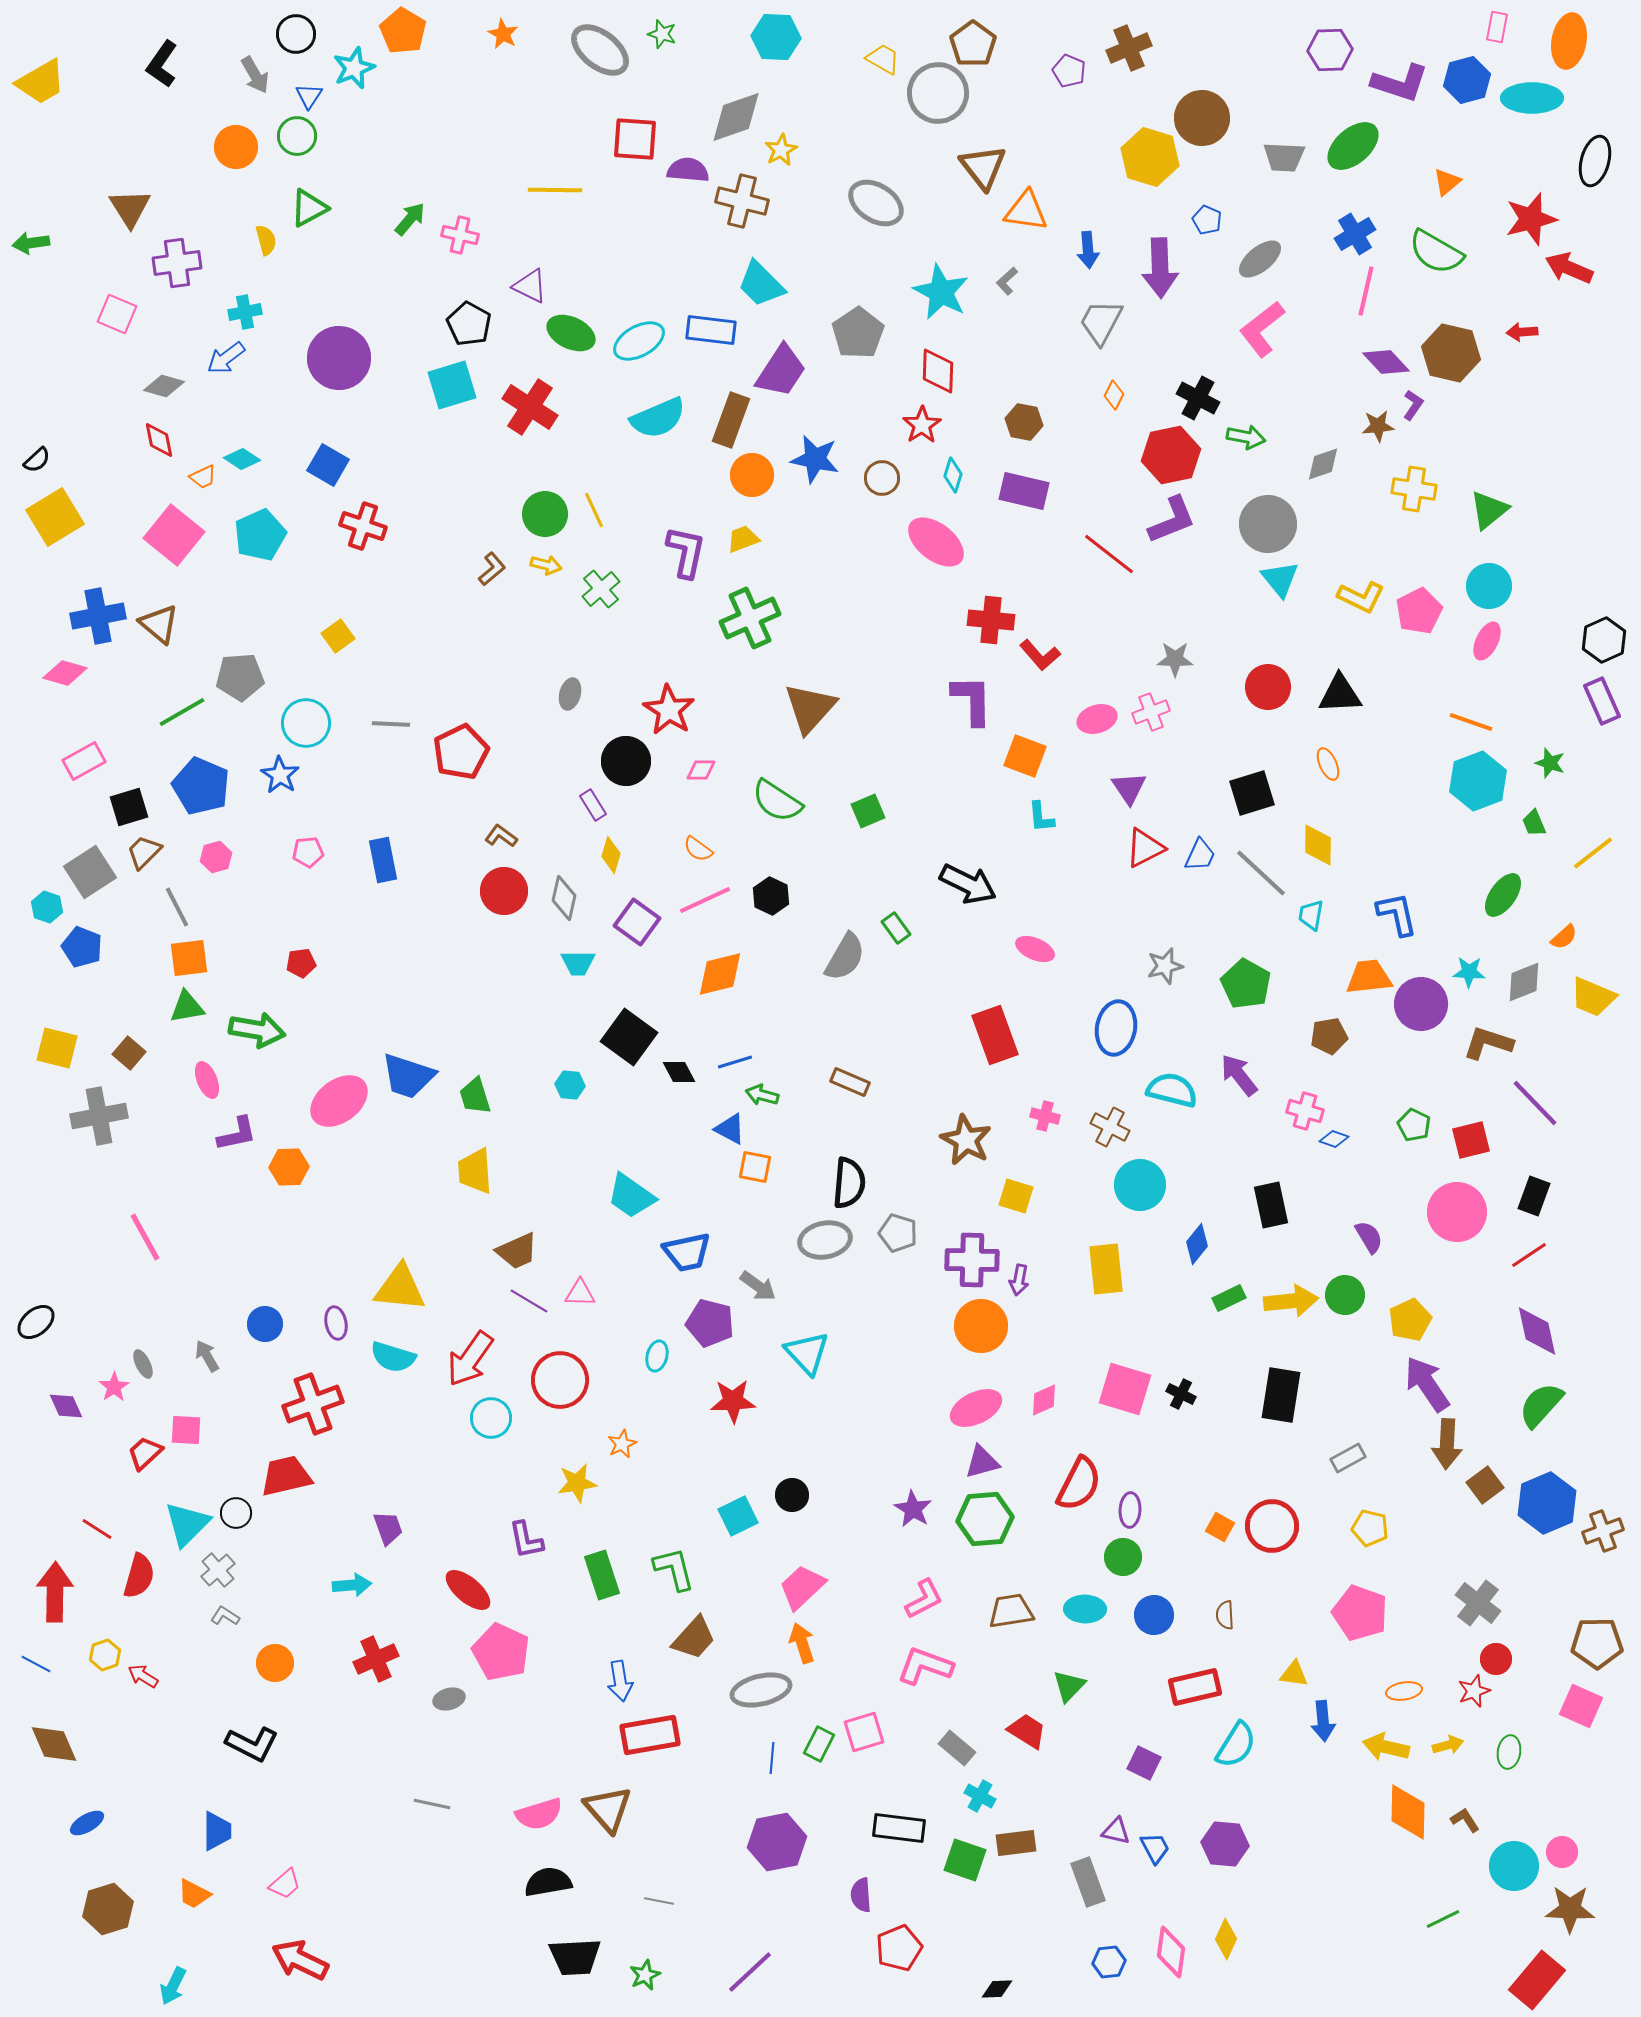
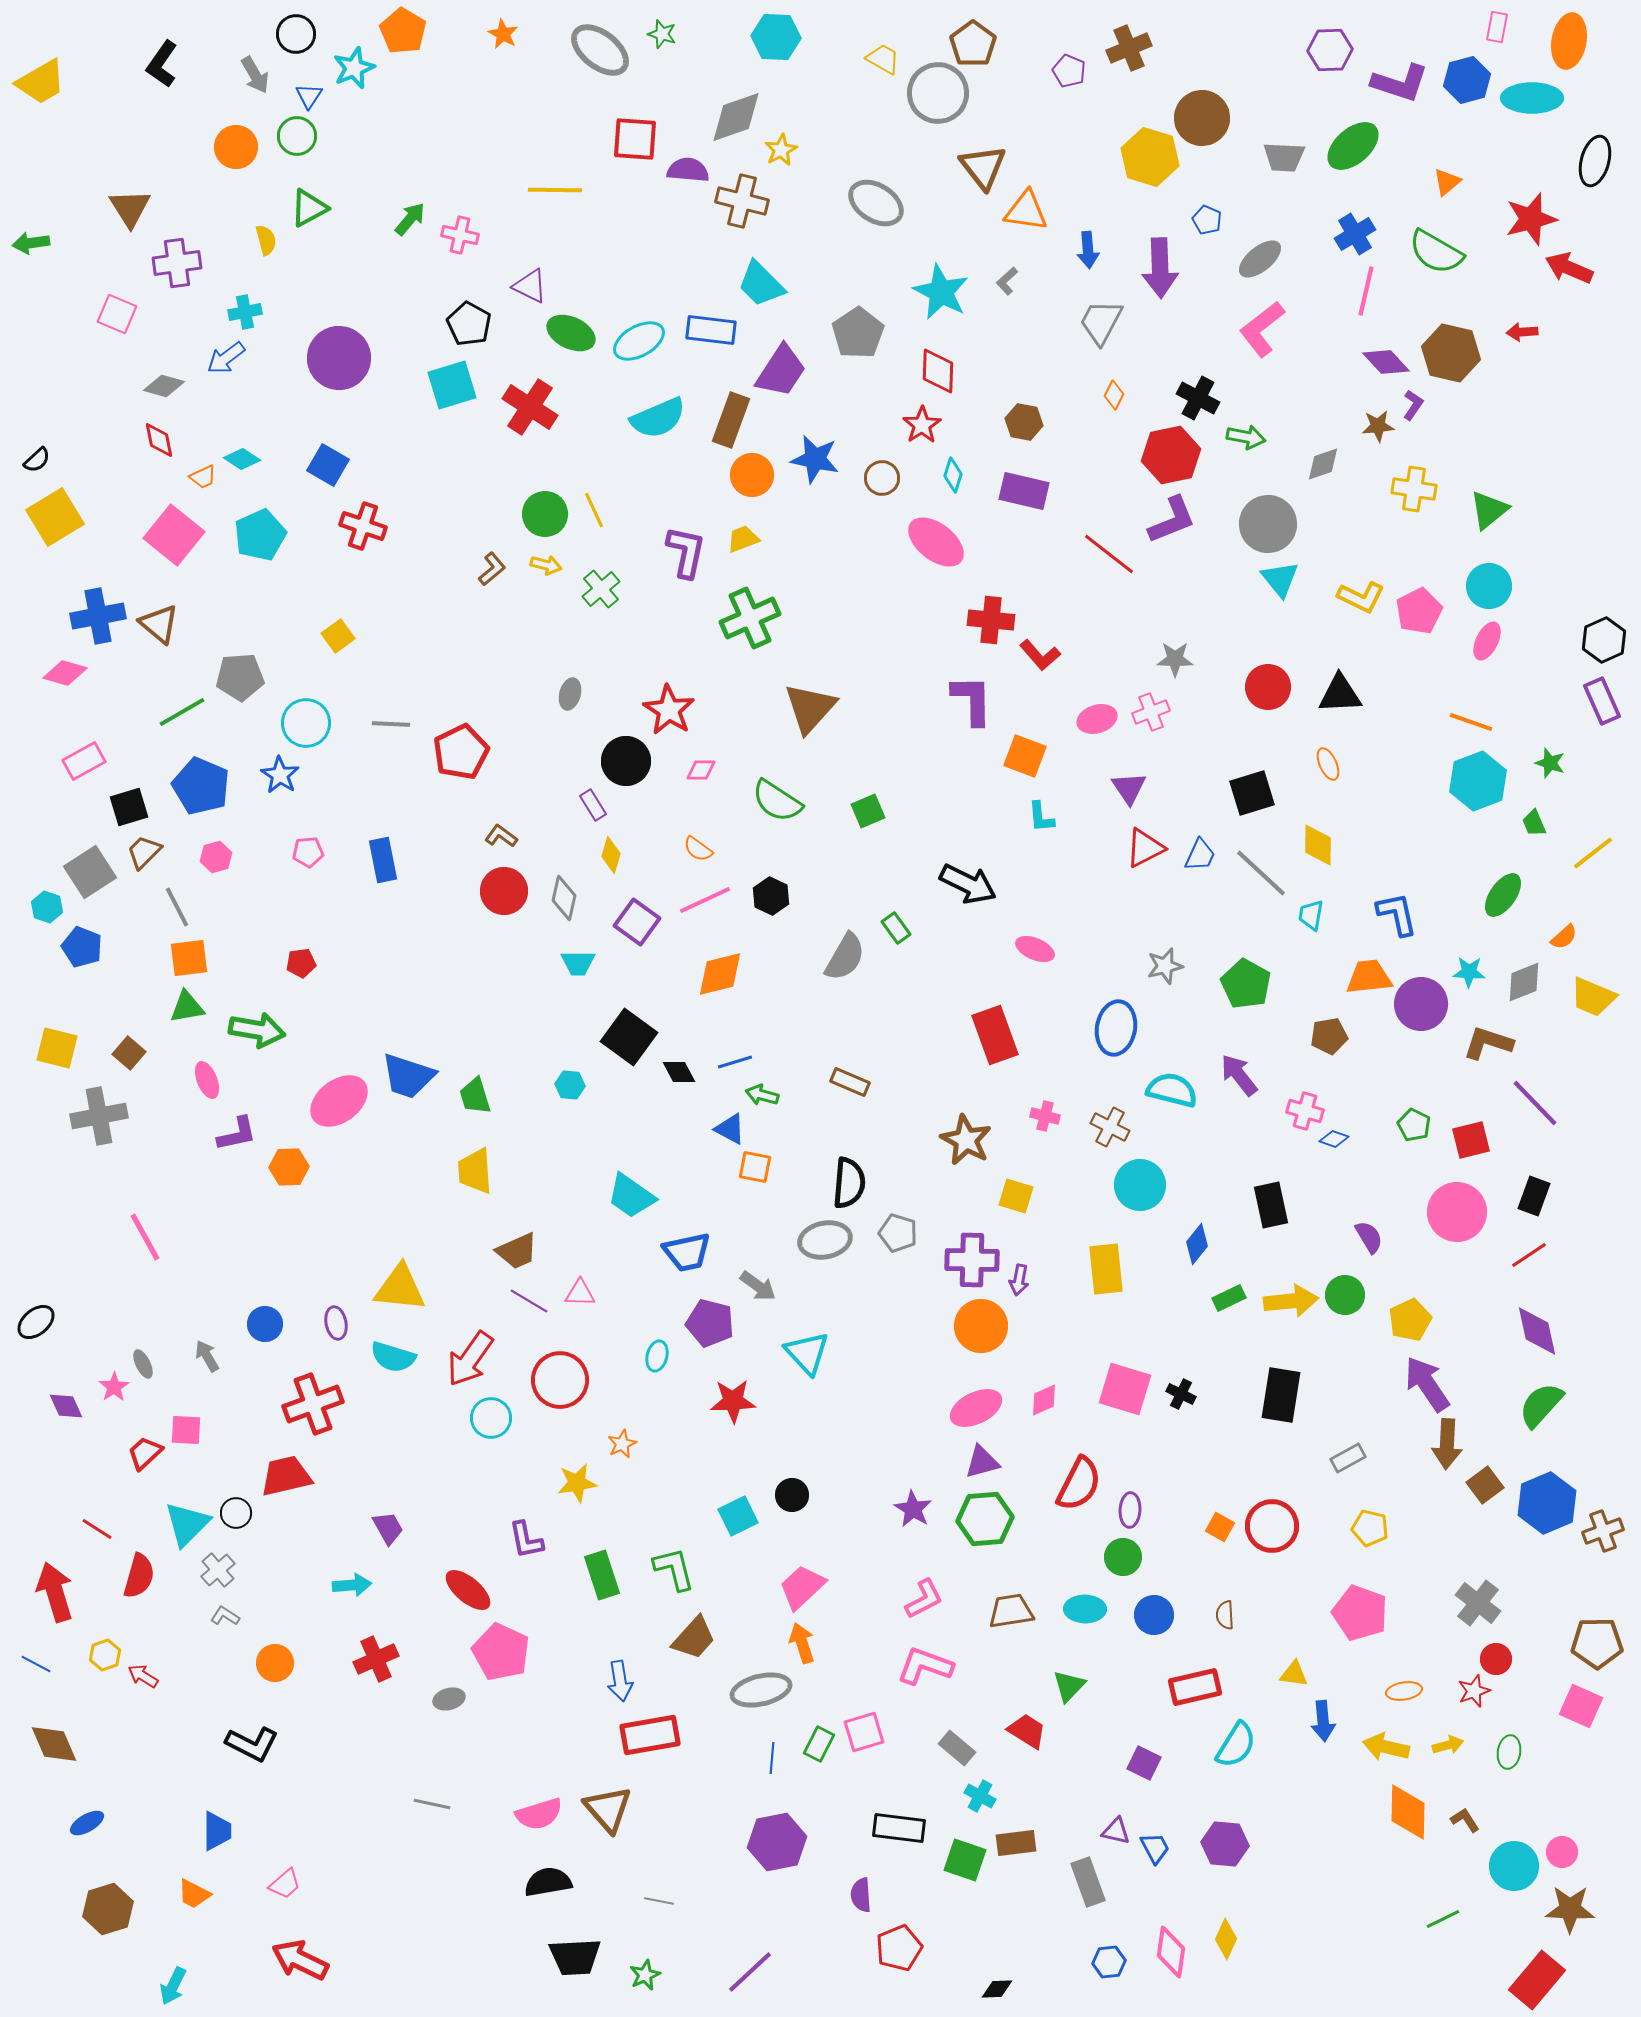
purple trapezoid at (388, 1528): rotated 9 degrees counterclockwise
red arrow at (55, 1592): rotated 18 degrees counterclockwise
